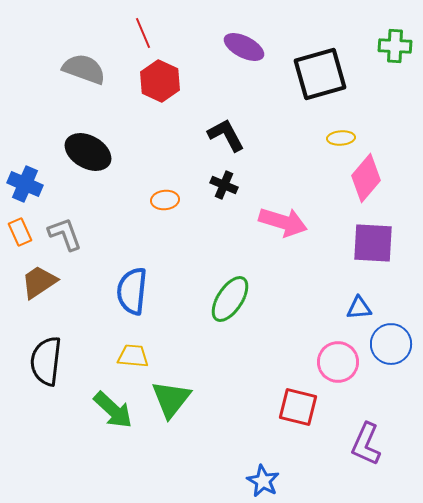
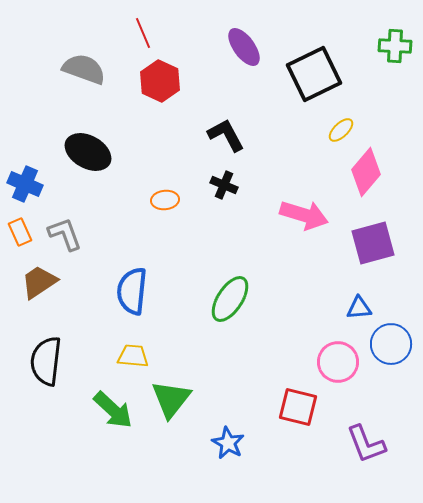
purple ellipse: rotated 27 degrees clockwise
black square: moved 6 px left; rotated 10 degrees counterclockwise
yellow ellipse: moved 8 px up; rotated 40 degrees counterclockwise
pink diamond: moved 6 px up
pink arrow: moved 21 px right, 7 px up
purple square: rotated 18 degrees counterclockwise
purple L-shape: rotated 45 degrees counterclockwise
blue star: moved 35 px left, 38 px up
